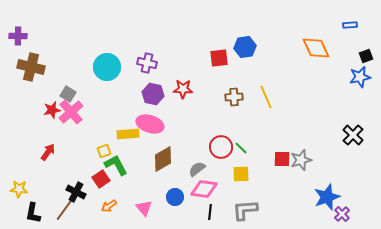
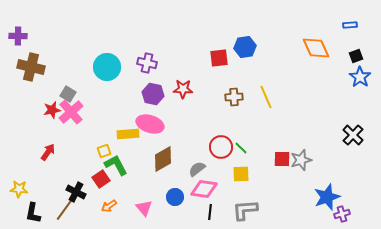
black square at (366, 56): moved 10 px left
blue star at (360, 77): rotated 25 degrees counterclockwise
purple cross at (342, 214): rotated 28 degrees clockwise
